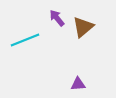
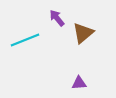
brown triangle: moved 6 px down
purple triangle: moved 1 px right, 1 px up
